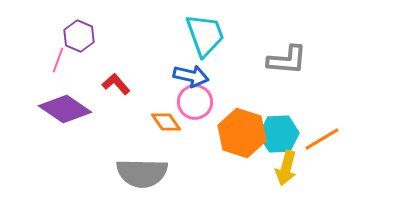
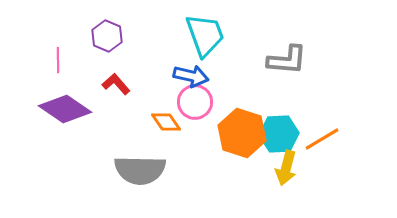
purple hexagon: moved 28 px right
pink line: rotated 20 degrees counterclockwise
gray semicircle: moved 2 px left, 3 px up
